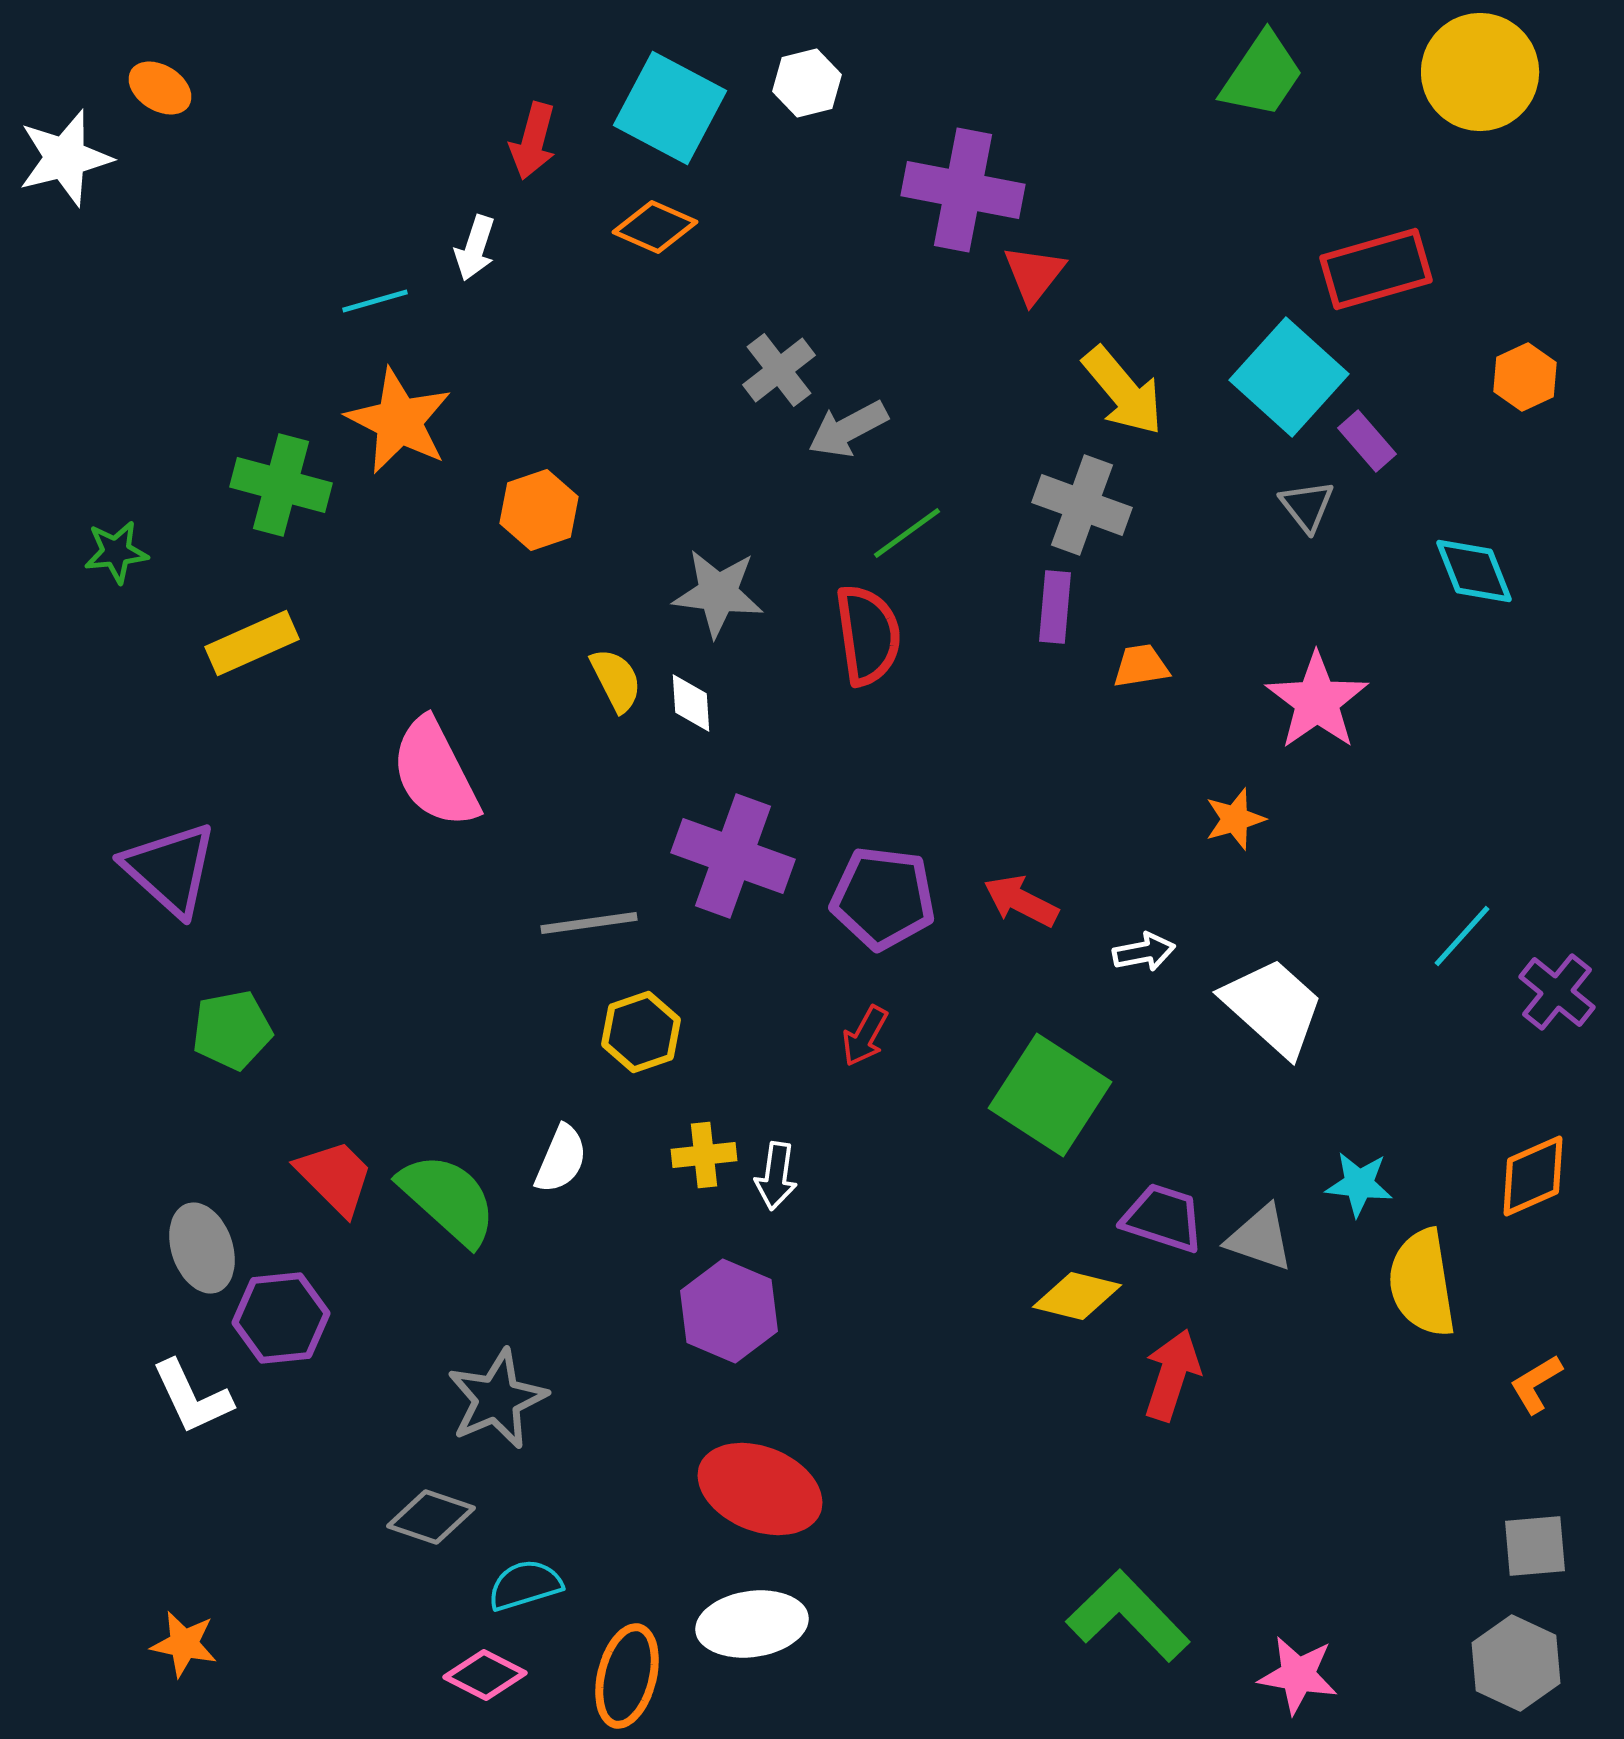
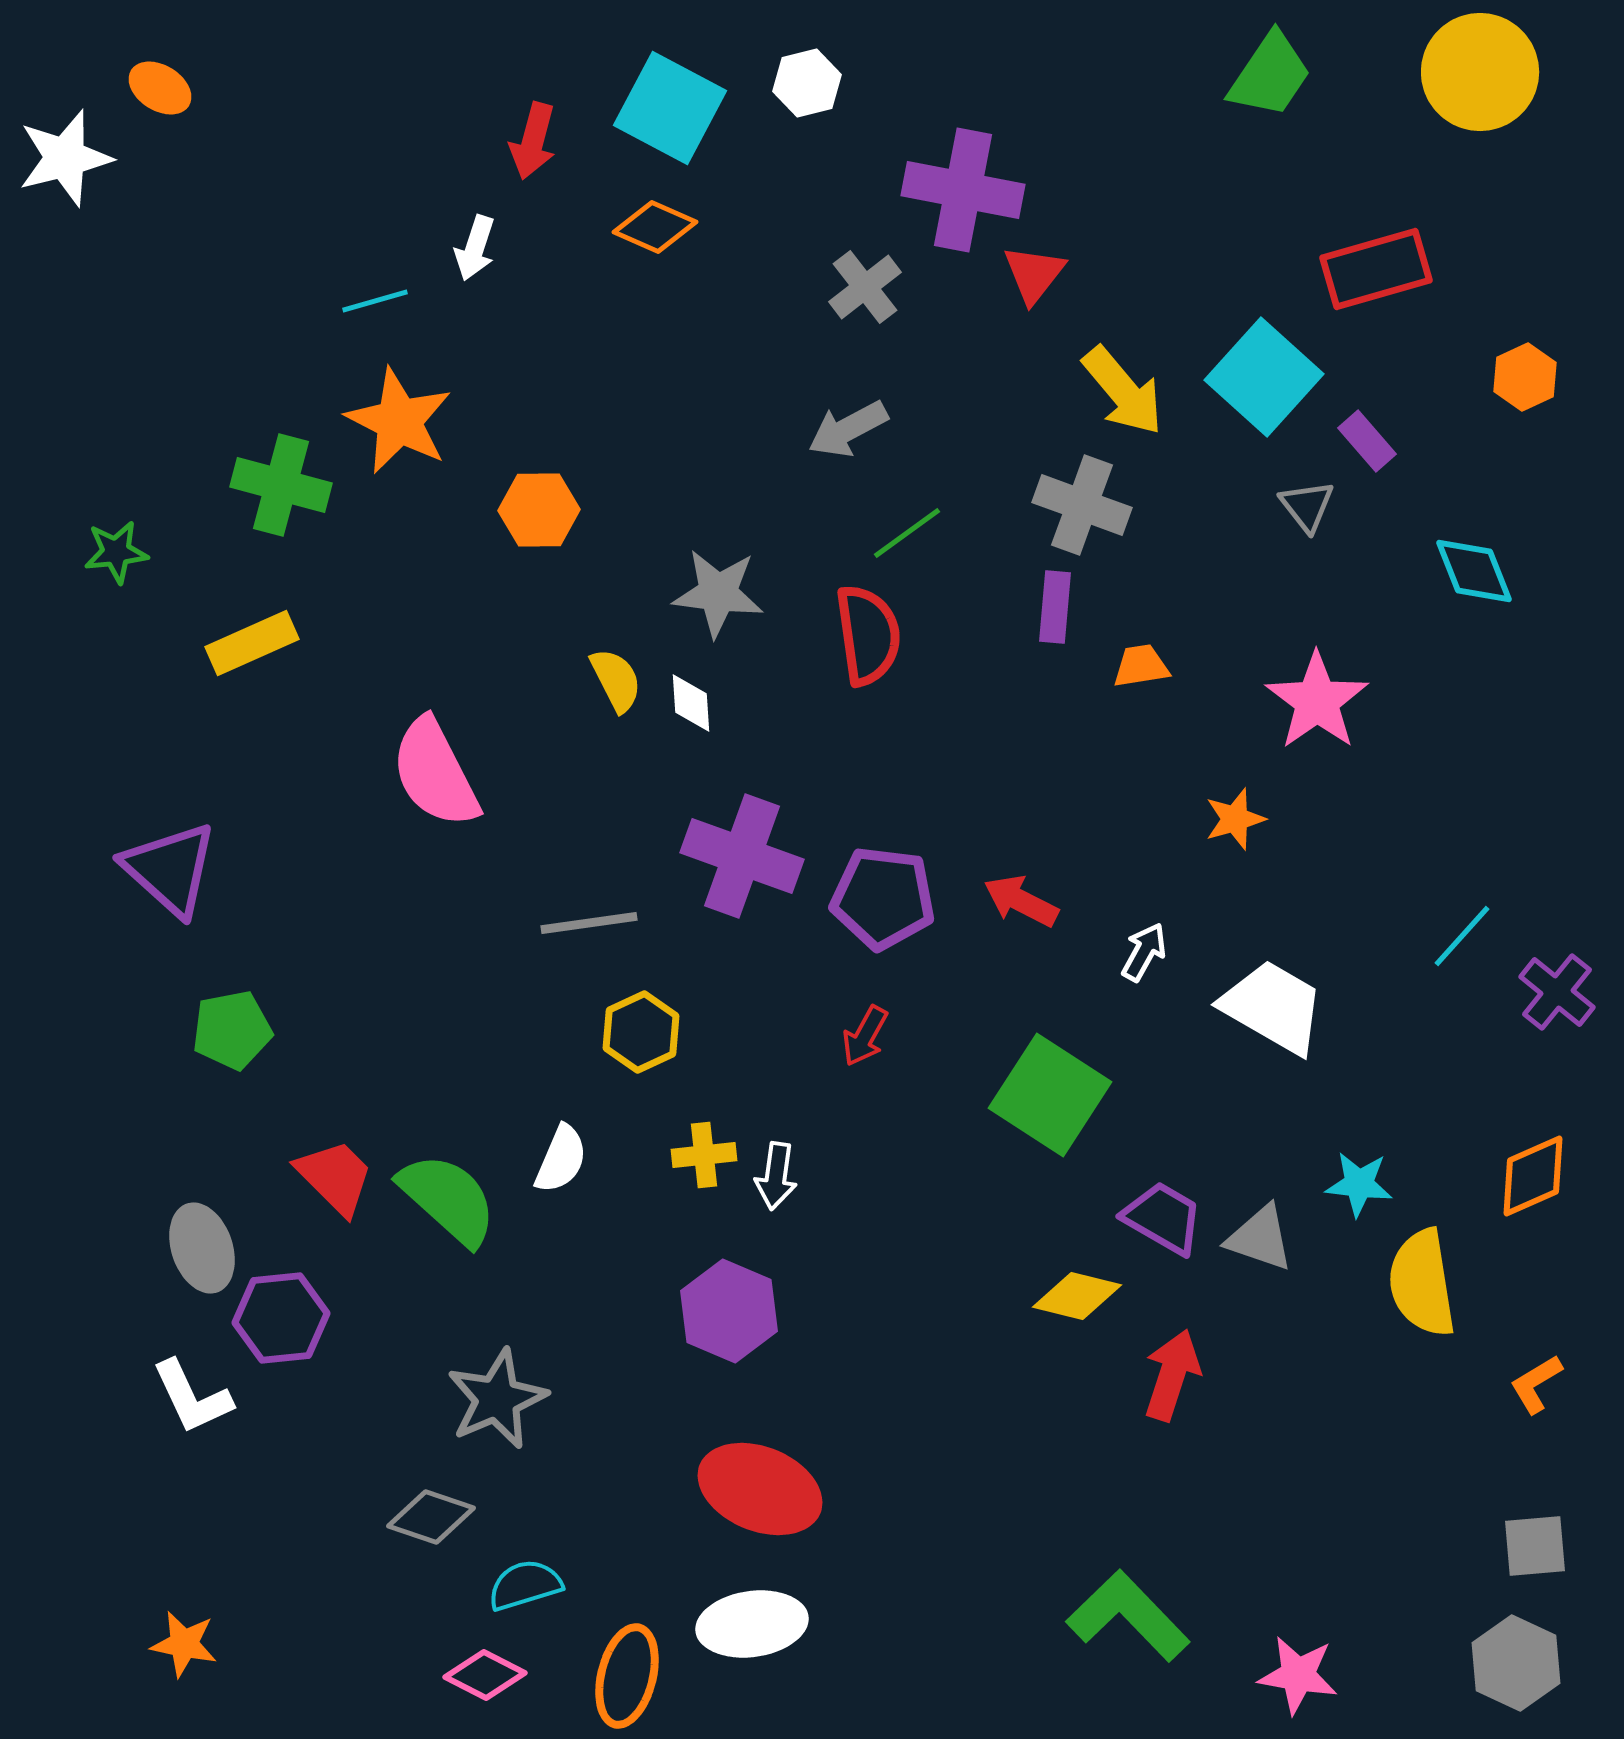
green trapezoid at (1262, 75): moved 8 px right
gray cross at (779, 370): moved 86 px right, 83 px up
cyan square at (1289, 377): moved 25 px left
orange hexagon at (539, 510): rotated 18 degrees clockwise
purple cross at (733, 856): moved 9 px right
white arrow at (1144, 952): rotated 50 degrees counterclockwise
white trapezoid at (1273, 1007): rotated 12 degrees counterclockwise
yellow hexagon at (641, 1032): rotated 6 degrees counterclockwise
purple trapezoid at (1163, 1218): rotated 12 degrees clockwise
